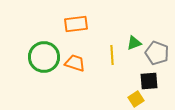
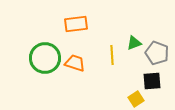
green circle: moved 1 px right, 1 px down
black square: moved 3 px right
